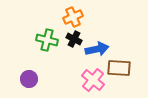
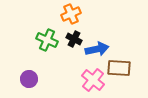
orange cross: moved 2 px left, 3 px up
green cross: rotated 10 degrees clockwise
